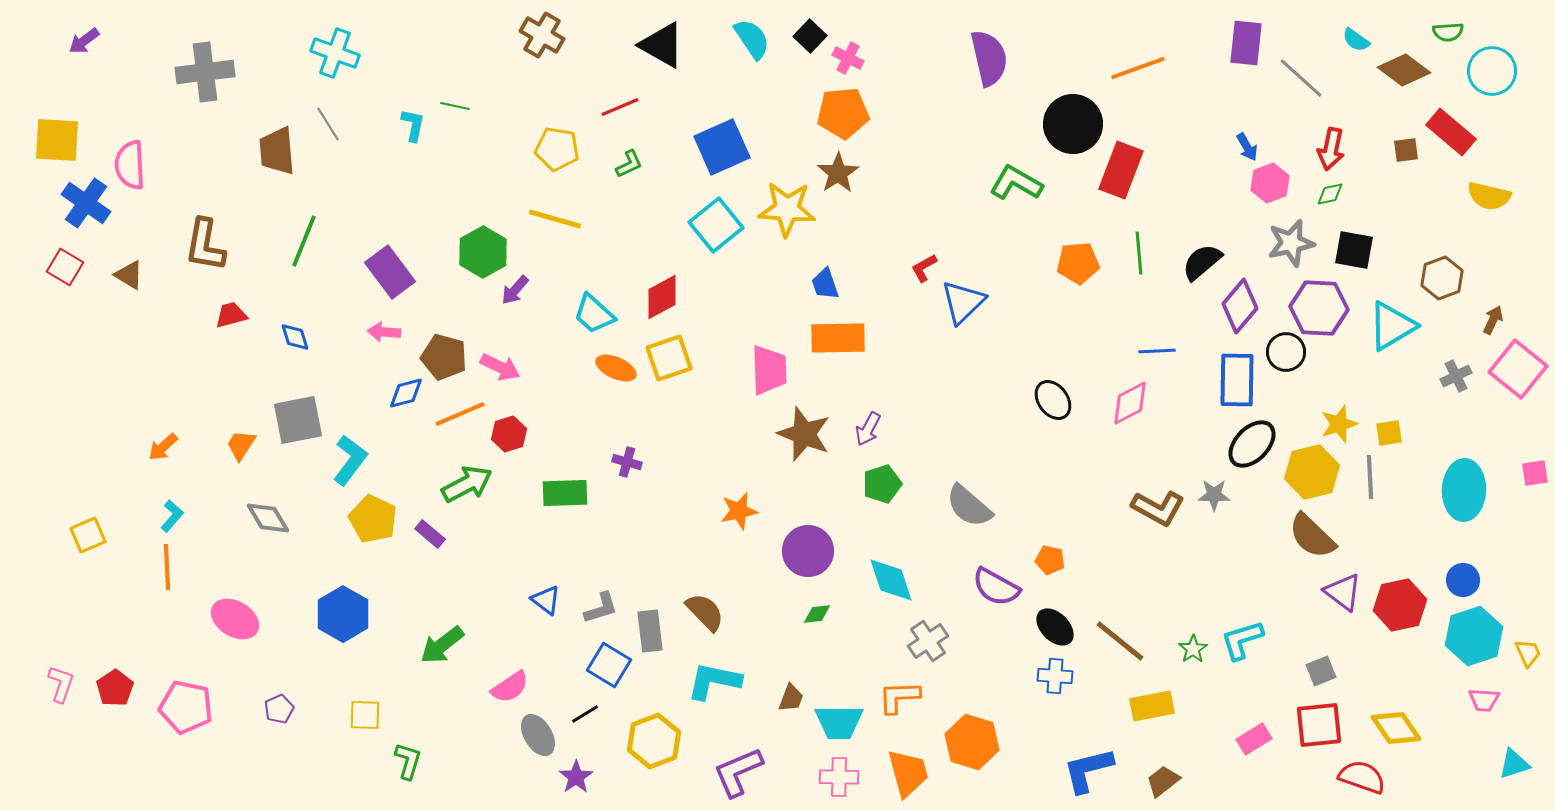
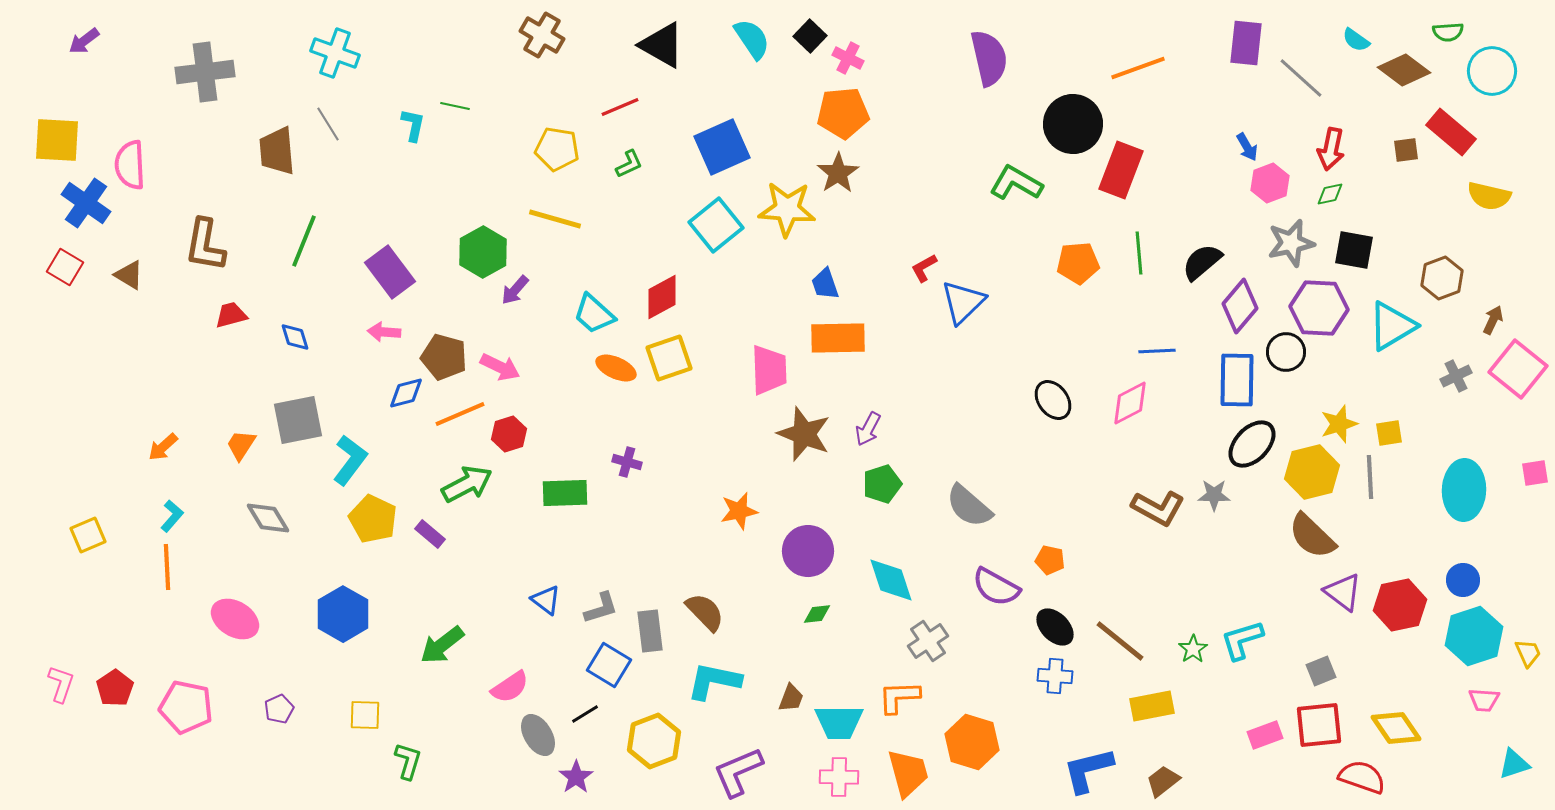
pink rectangle at (1254, 739): moved 11 px right, 4 px up; rotated 12 degrees clockwise
